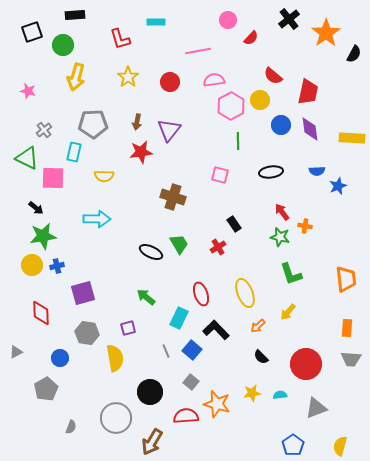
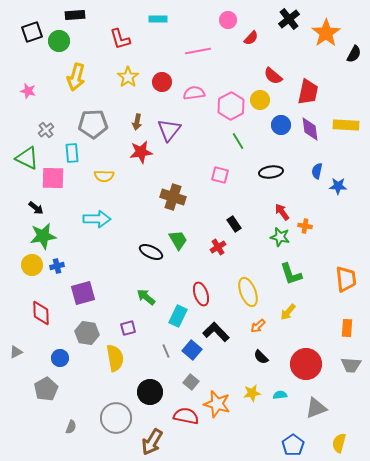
cyan rectangle at (156, 22): moved 2 px right, 3 px up
green circle at (63, 45): moved 4 px left, 4 px up
pink semicircle at (214, 80): moved 20 px left, 13 px down
red circle at (170, 82): moved 8 px left
gray cross at (44, 130): moved 2 px right
yellow rectangle at (352, 138): moved 6 px left, 13 px up
green line at (238, 141): rotated 30 degrees counterclockwise
cyan rectangle at (74, 152): moved 2 px left, 1 px down; rotated 18 degrees counterclockwise
blue semicircle at (317, 171): rotated 105 degrees clockwise
blue star at (338, 186): rotated 24 degrees clockwise
green trapezoid at (179, 244): moved 1 px left, 4 px up
yellow ellipse at (245, 293): moved 3 px right, 1 px up
cyan rectangle at (179, 318): moved 1 px left, 2 px up
black L-shape at (216, 330): moved 2 px down
gray trapezoid at (351, 359): moved 6 px down
red semicircle at (186, 416): rotated 15 degrees clockwise
yellow semicircle at (340, 446): moved 1 px left, 3 px up
